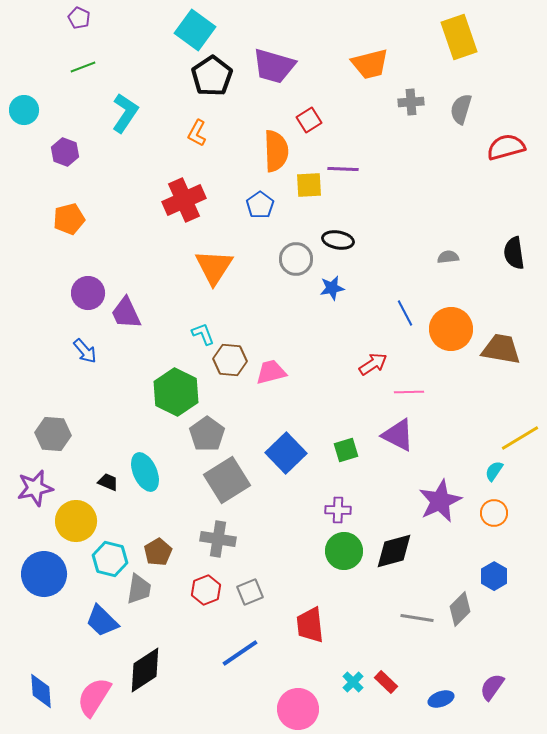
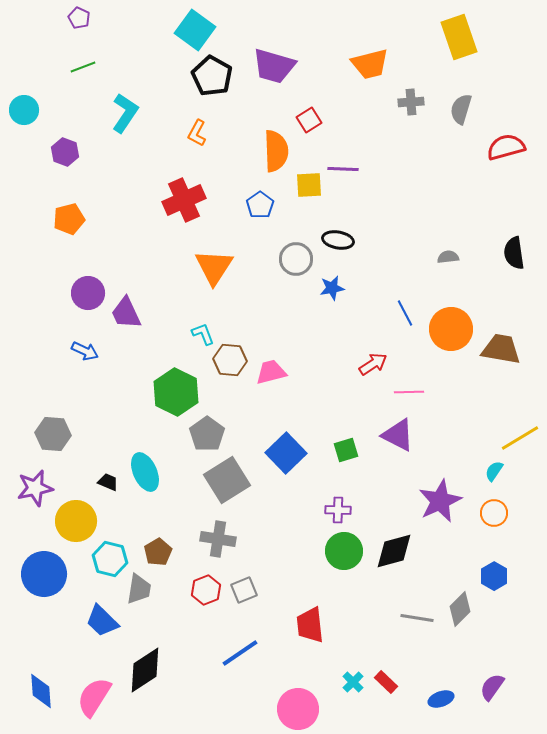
black pentagon at (212, 76): rotated 9 degrees counterclockwise
blue arrow at (85, 351): rotated 24 degrees counterclockwise
gray square at (250, 592): moved 6 px left, 2 px up
